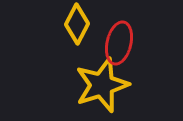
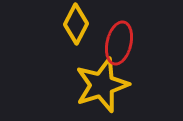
yellow diamond: moved 1 px left
